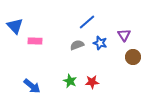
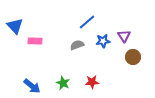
purple triangle: moved 1 px down
blue star: moved 3 px right, 2 px up; rotated 24 degrees counterclockwise
green star: moved 7 px left, 2 px down
